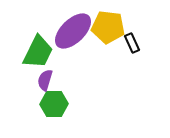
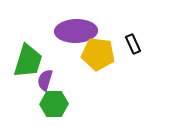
yellow pentagon: moved 10 px left, 27 px down
purple ellipse: moved 3 px right; rotated 42 degrees clockwise
black rectangle: moved 1 px right, 1 px down
green trapezoid: moved 10 px left, 9 px down; rotated 9 degrees counterclockwise
